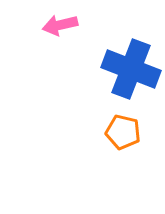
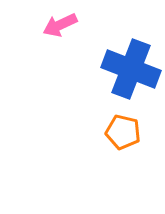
pink arrow: rotated 12 degrees counterclockwise
